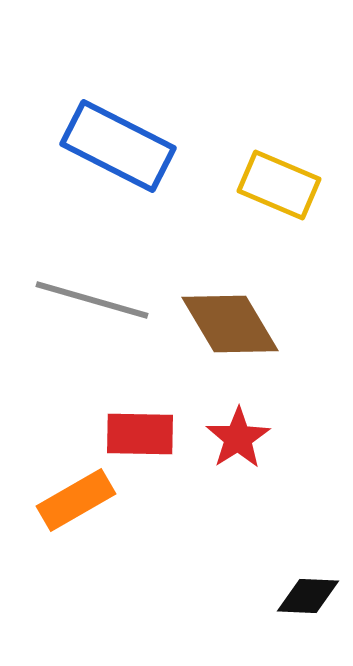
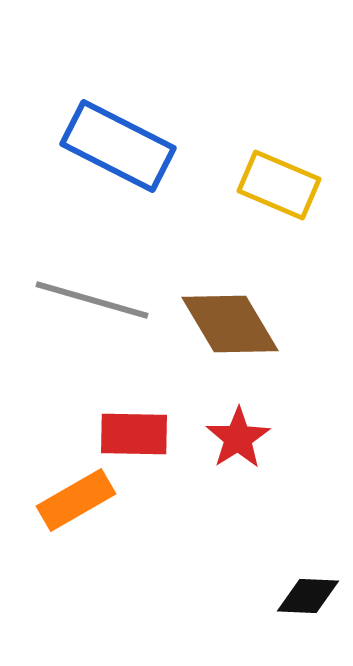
red rectangle: moved 6 px left
